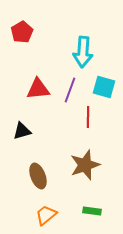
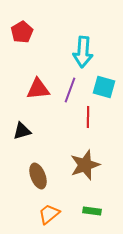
orange trapezoid: moved 3 px right, 1 px up
